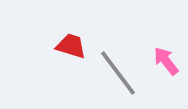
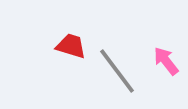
gray line: moved 1 px left, 2 px up
